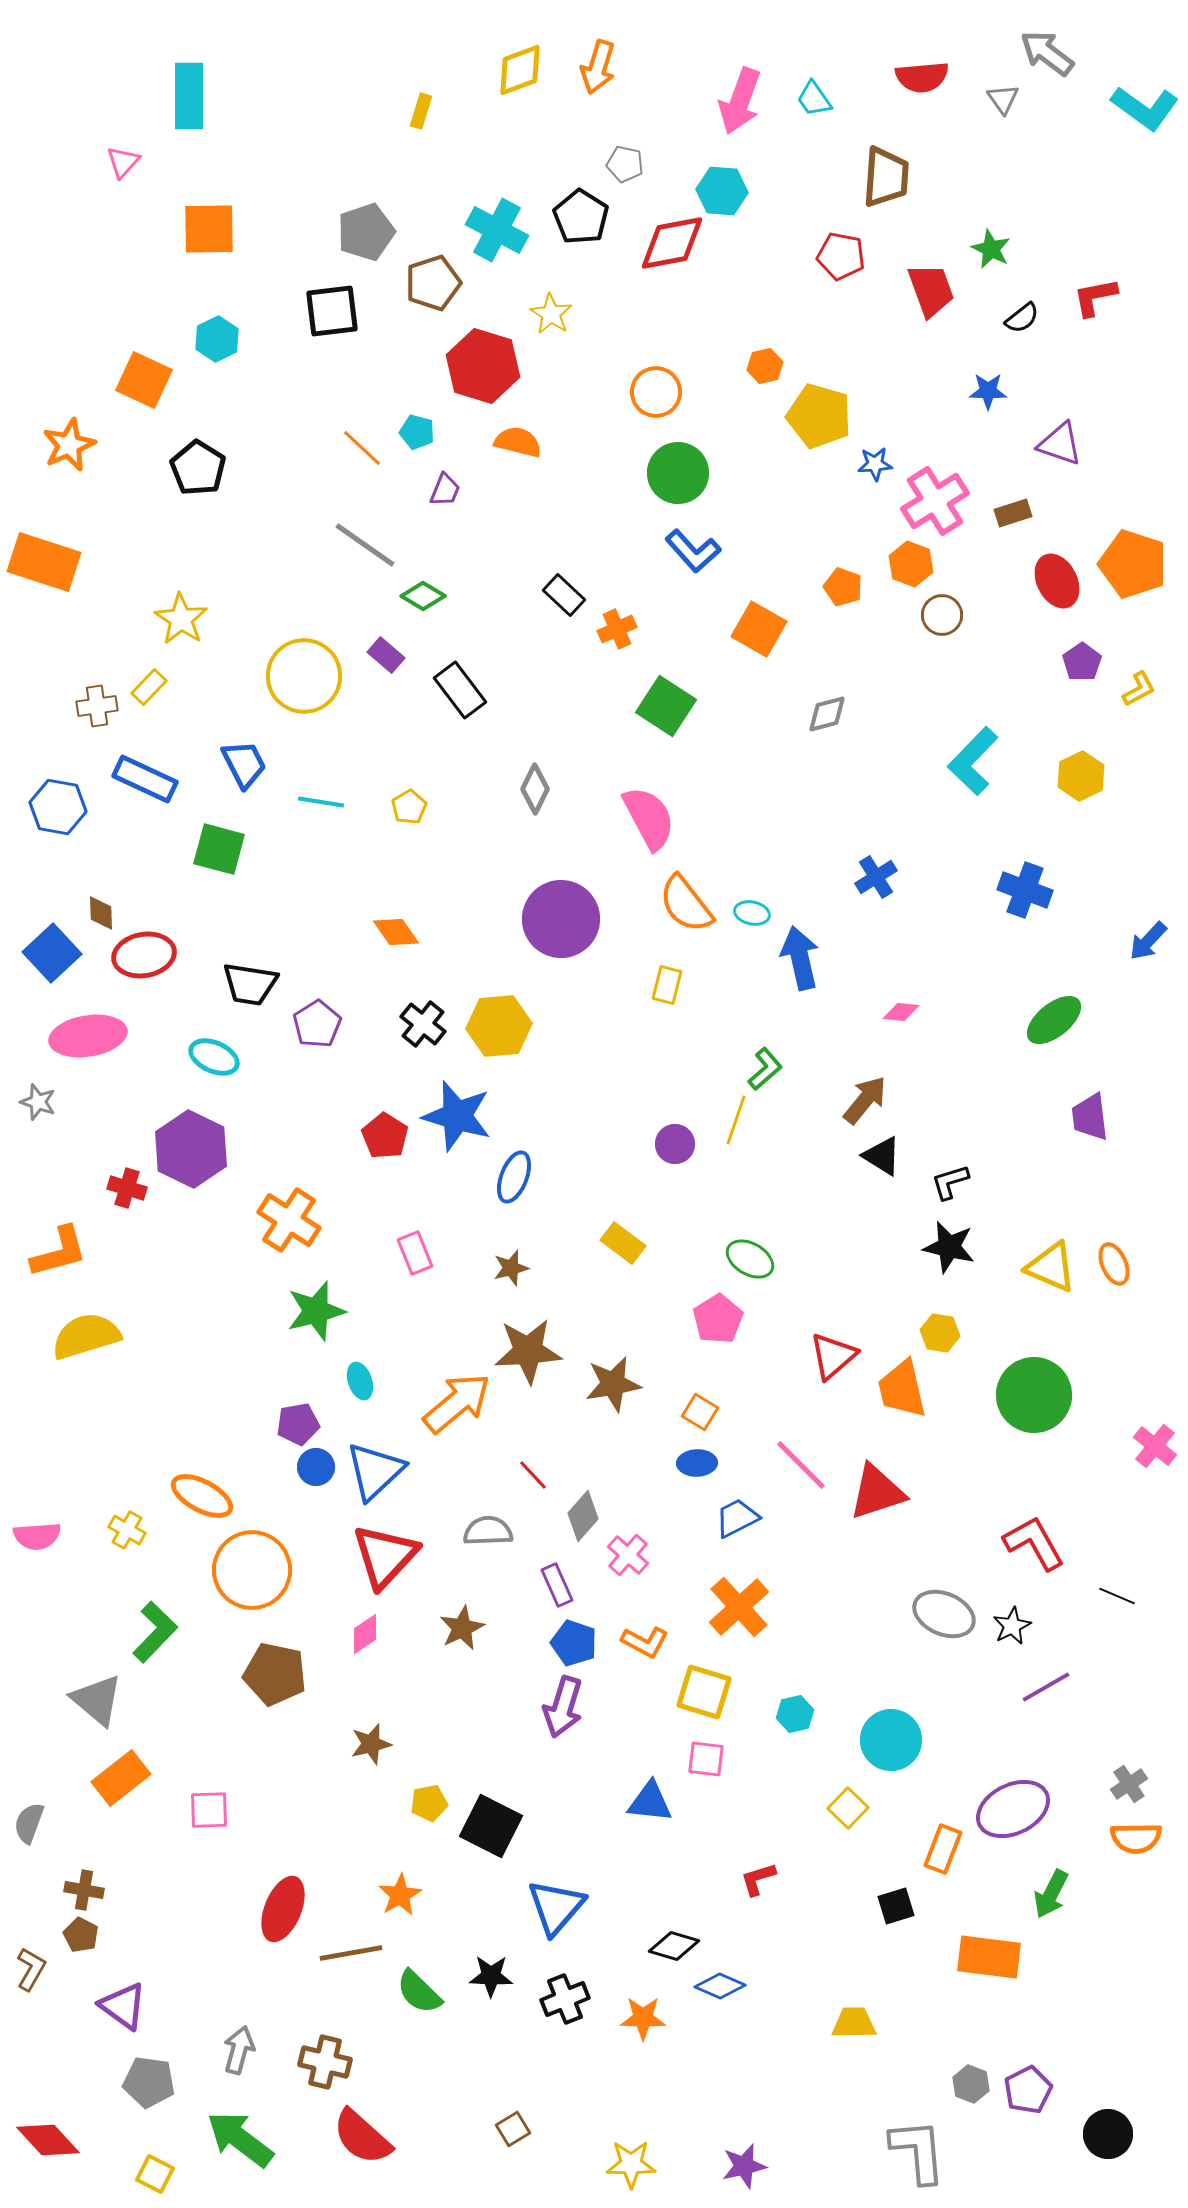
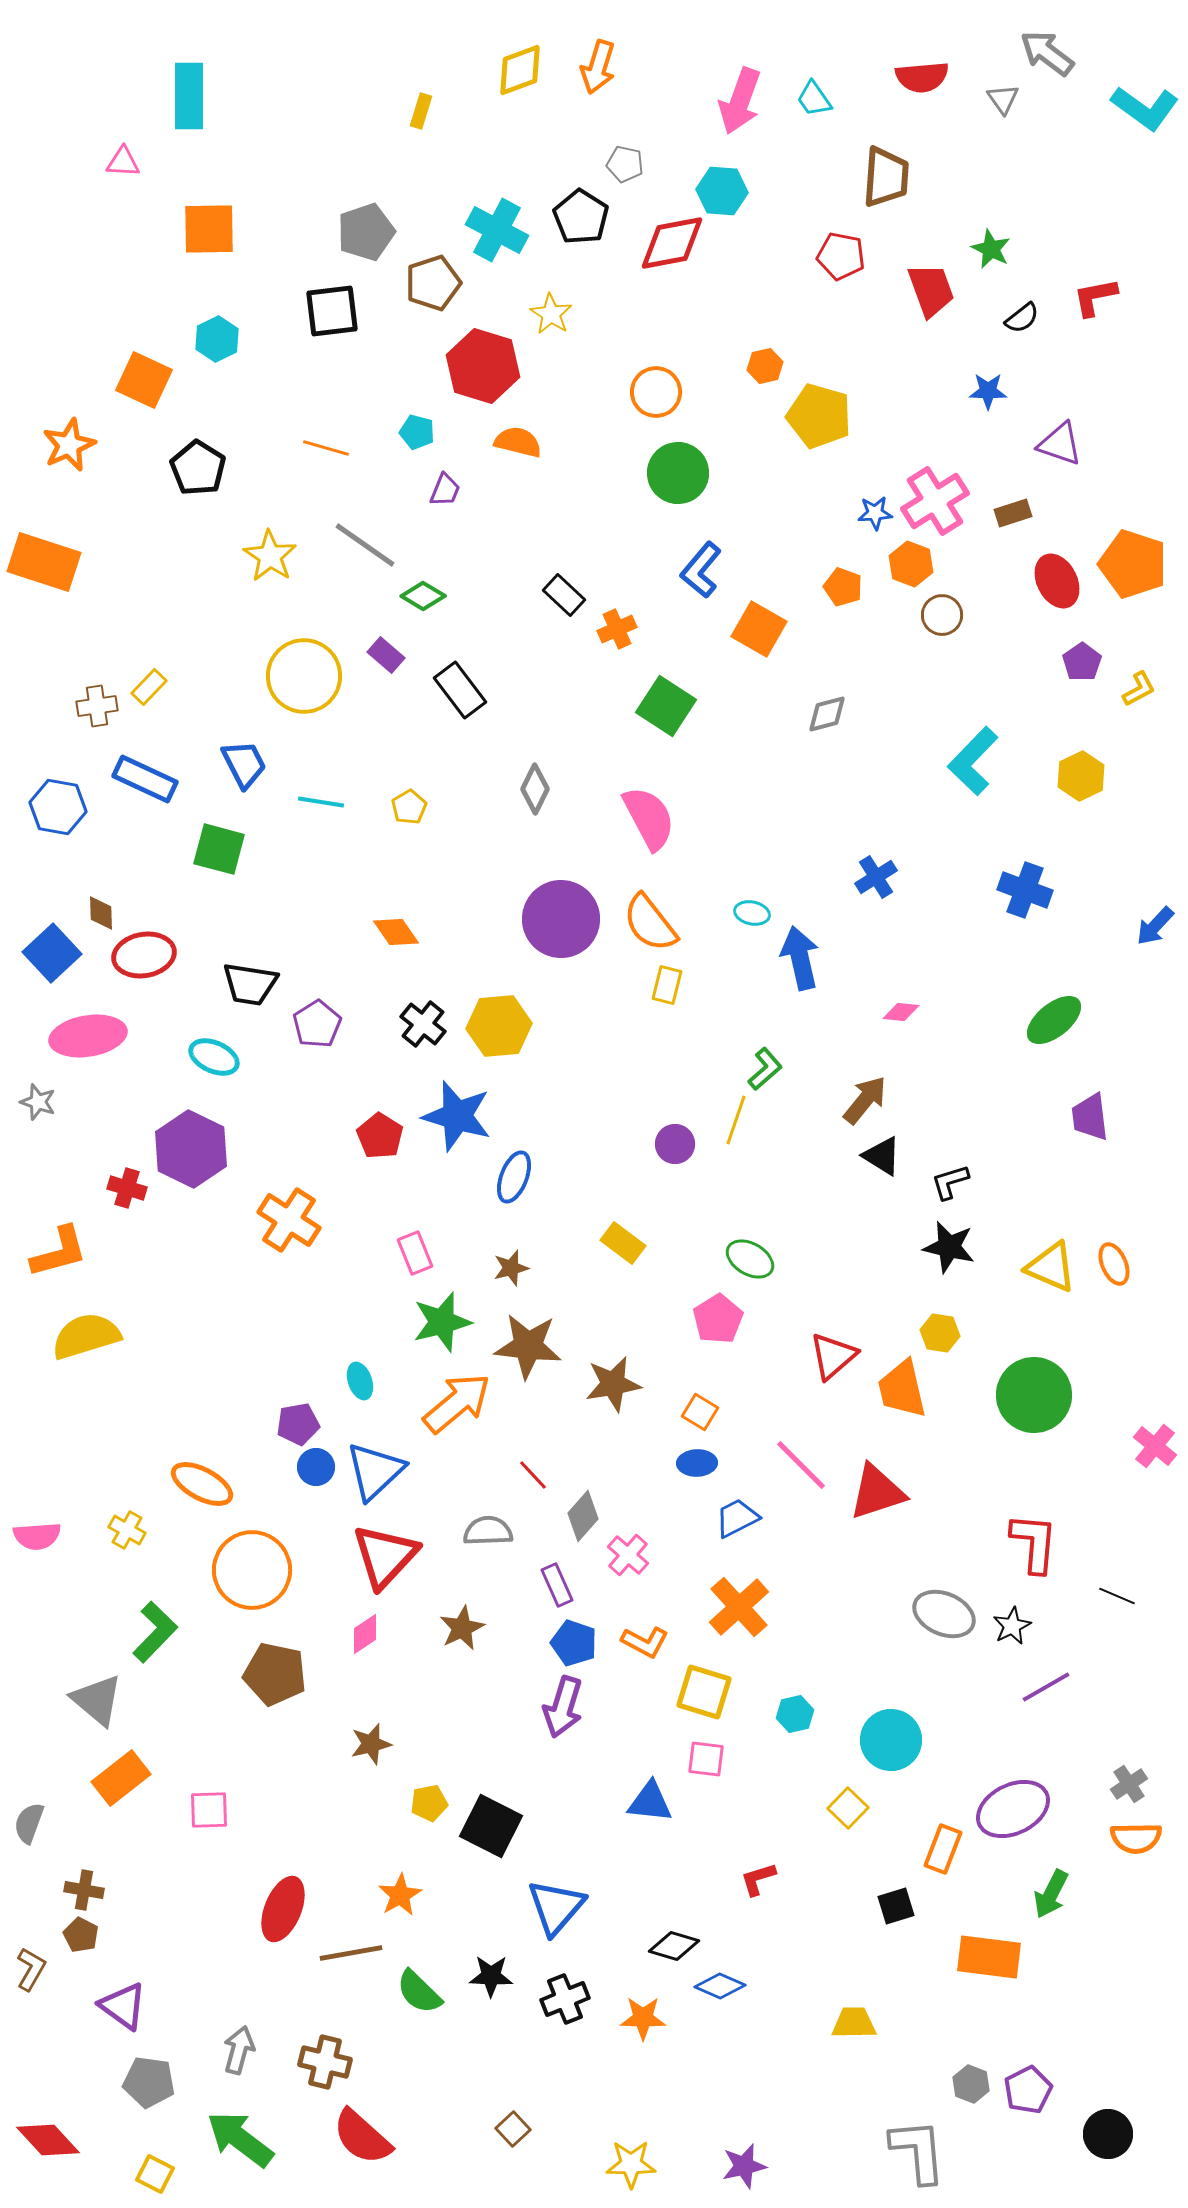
pink triangle at (123, 162): rotated 51 degrees clockwise
orange line at (362, 448): moved 36 px left; rotated 27 degrees counterclockwise
blue star at (875, 464): moved 49 px down
blue L-shape at (693, 551): moved 8 px right, 19 px down; rotated 82 degrees clockwise
yellow star at (181, 619): moved 89 px right, 63 px up
orange semicircle at (686, 904): moved 36 px left, 19 px down
blue arrow at (1148, 941): moved 7 px right, 15 px up
red pentagon at (385, 1136): moved 5 px left
green star at (316, 1311): moved 126 px right, 11 px down
brown star at (528, 1351): moved 5 px up; rotated 10 degrees clockwise
orange ellipse at (202, 1496): moved 12 px up
red L-shape at (1034, 1543): rotated 34 degrees clockwise
brown square at (513, 2129): rotated 12 degrees counterclockwise
